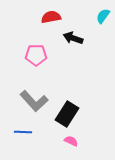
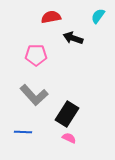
cyan semicircle: moved 5 px left
gray L-shape: moved 6 px up
pink semicircle: moved 2 px left, 3 px up
